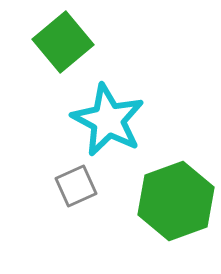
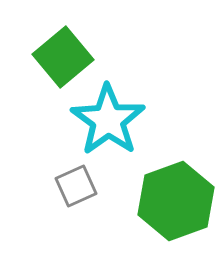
green square: moved 15 px down
cyan star: rotated 8 degrees clockwise
